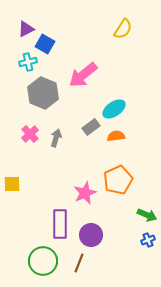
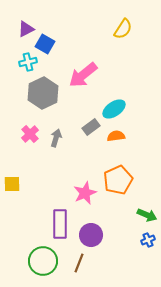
gray hexagon: rotated 12 degrees clockwise
